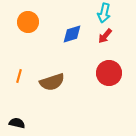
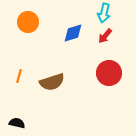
blue diamond: moved 1 px right, 1 px up
